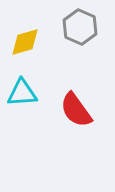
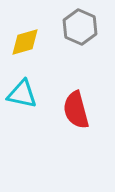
cyan triangle: moved 1 px down; rotated 16 degrees clockwise
red semicircle: rotated 21 degrees clockwise
